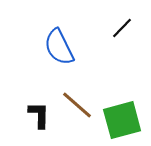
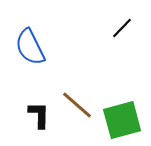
blue semicircle: moved 29 px left
